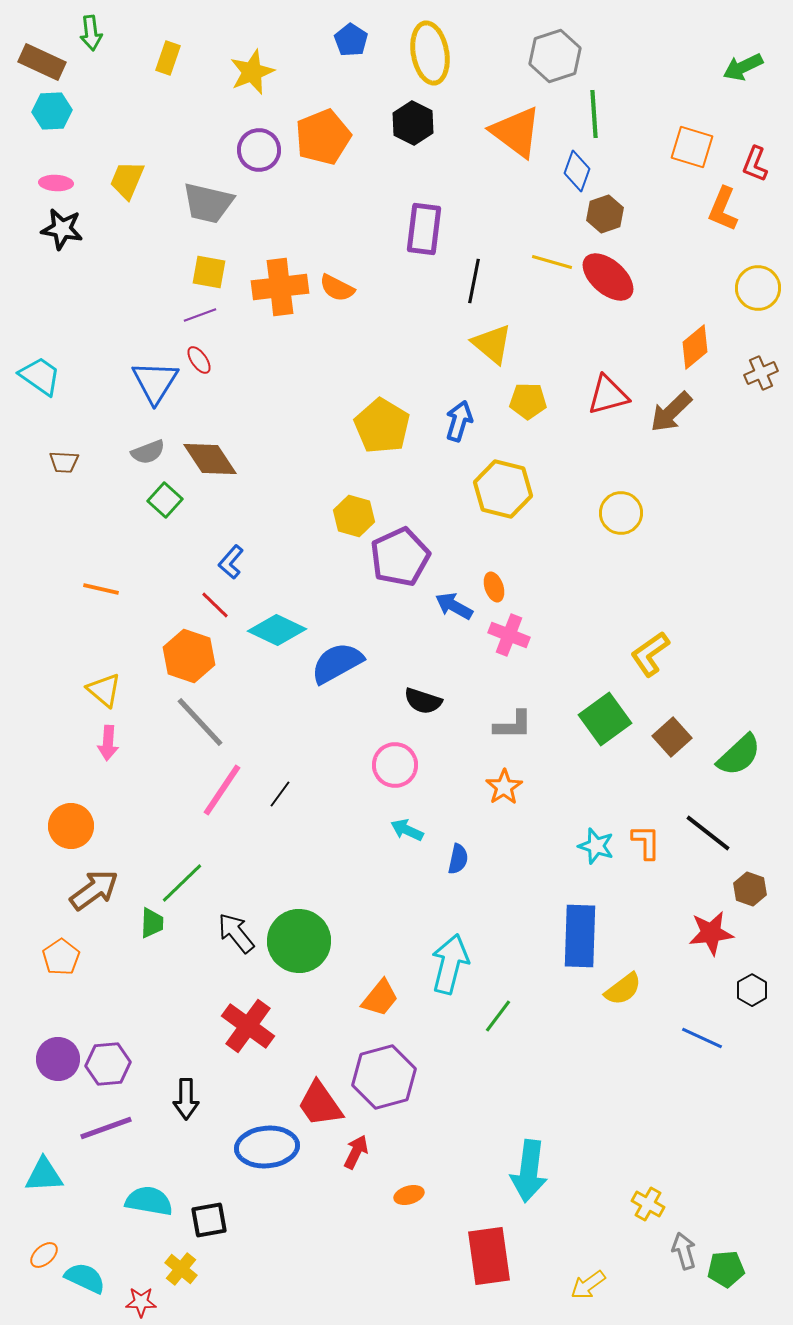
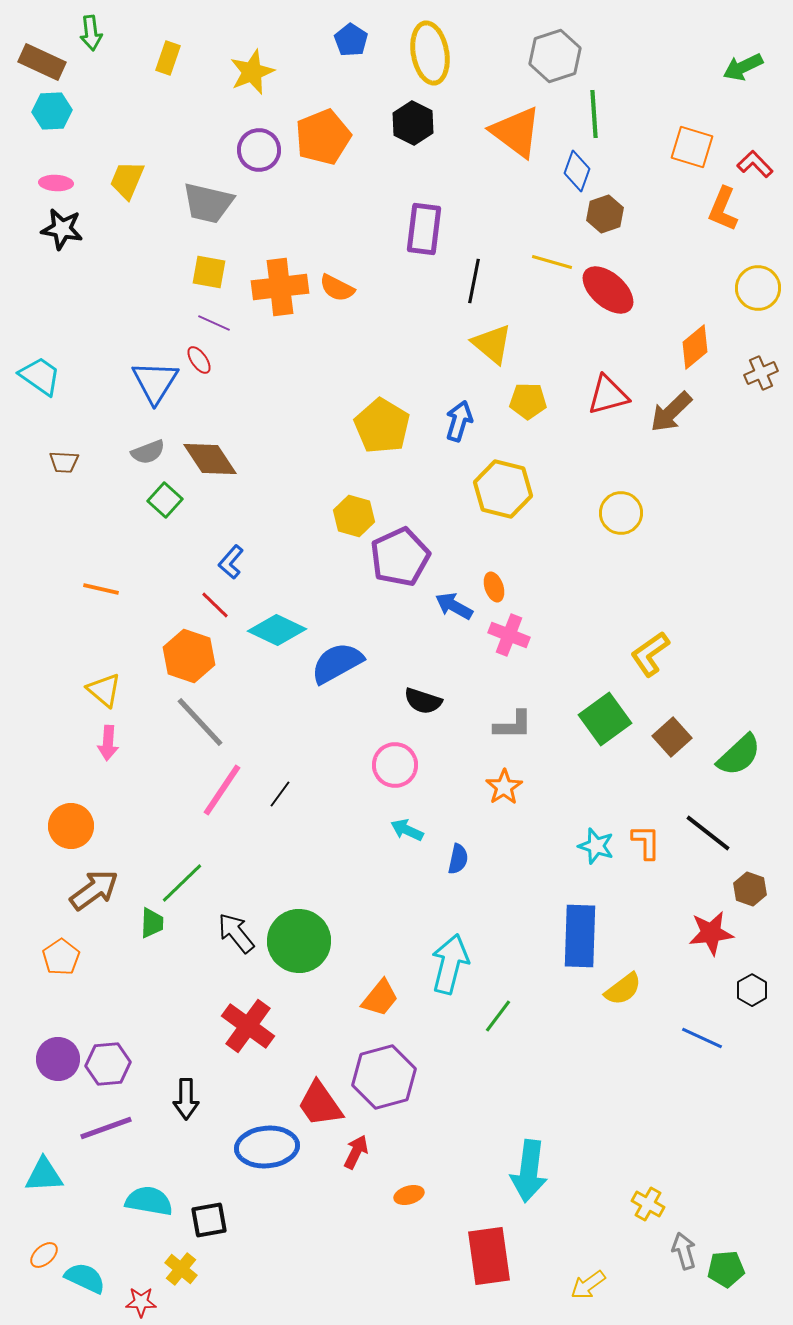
red L-shape at (755, 164): rotated 114 degrees clockwise
red ellipse at (608, 277): moved 13 px down
purple line at (200, 315): moved 14 px right, 8 px down; rotated 44 degrees clockwise
